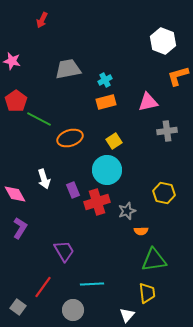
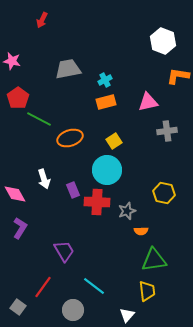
orange L-shape: rotated 25 degrees clockwise
red pentagon: moved 2 px right, 3 px up
red cross: rotated 20 degrees clockwise
cyan line: moved 2 px right, 2 px down; rotated 40 degrees clockwise
yellow trapezoid: moved 2 px up
